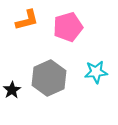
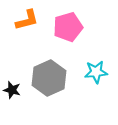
black star: rotated 24 degrees counterclockwise
